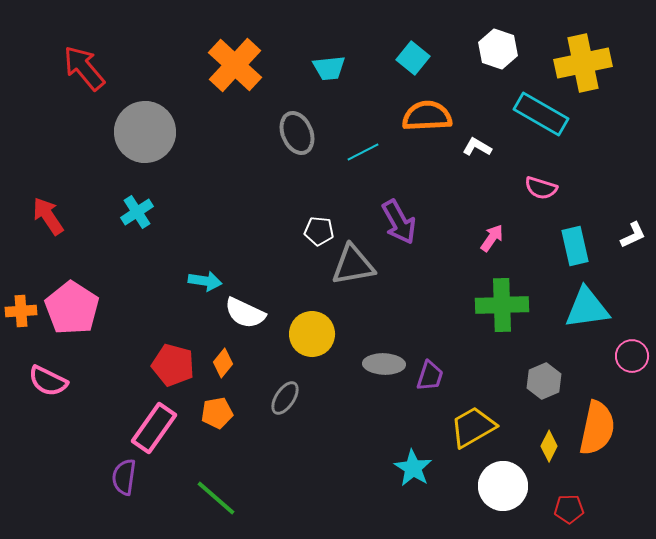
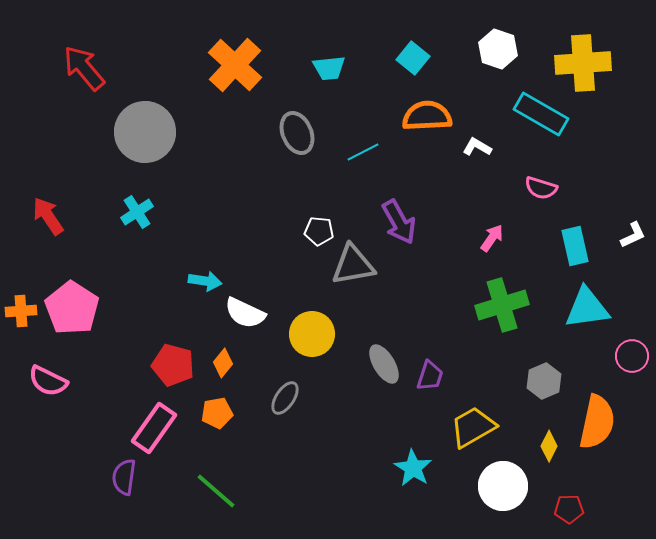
yellow cross at (583, 63): rotated 8 degrees clockwise
green cross at (502, 305): rotated 15 degrees counterclockwise
gray ellipse at (384, 364): rotated 57 degrees clockwise
orange semicircle at (597, 428): moved 6 px up
green line at (216, 498): moved 7 px up
